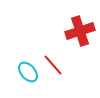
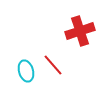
cyan ellipse: moved 2 px left, 1 px up; rotated 25 degrees clockwise
